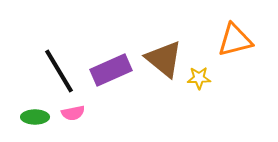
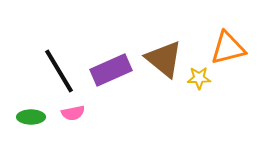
orange triangle: moved 7 px left, 8 px down
green ellipse: moved 4 px left
